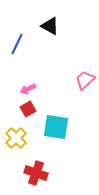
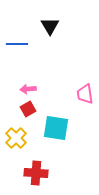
black triangle: rotated 30 degrees clockwise
blue line: rotated 65 degrees clockwise
pink trapezoid: moved 14 px down; rotated 55 degrees counterclockwise
pink arrow: rotated 21 degrees clockwise
cyan square: moved 1 px down
red cross: rotated 15 degrees counterclockwise
